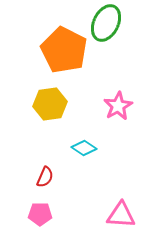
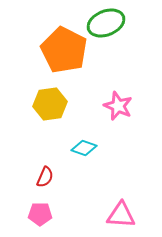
green ellipse: rotated 42 degrees clockwise
pink star: rotated 20 degrees counterclockwise
cyan diamond: rotated 15 degrees counterclockwise
